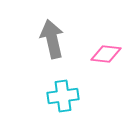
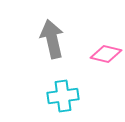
pink diamond: rotated 8 degrees clockwise
